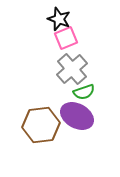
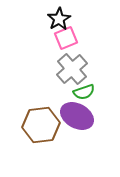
black star: rotated 20 degrees clockwise
